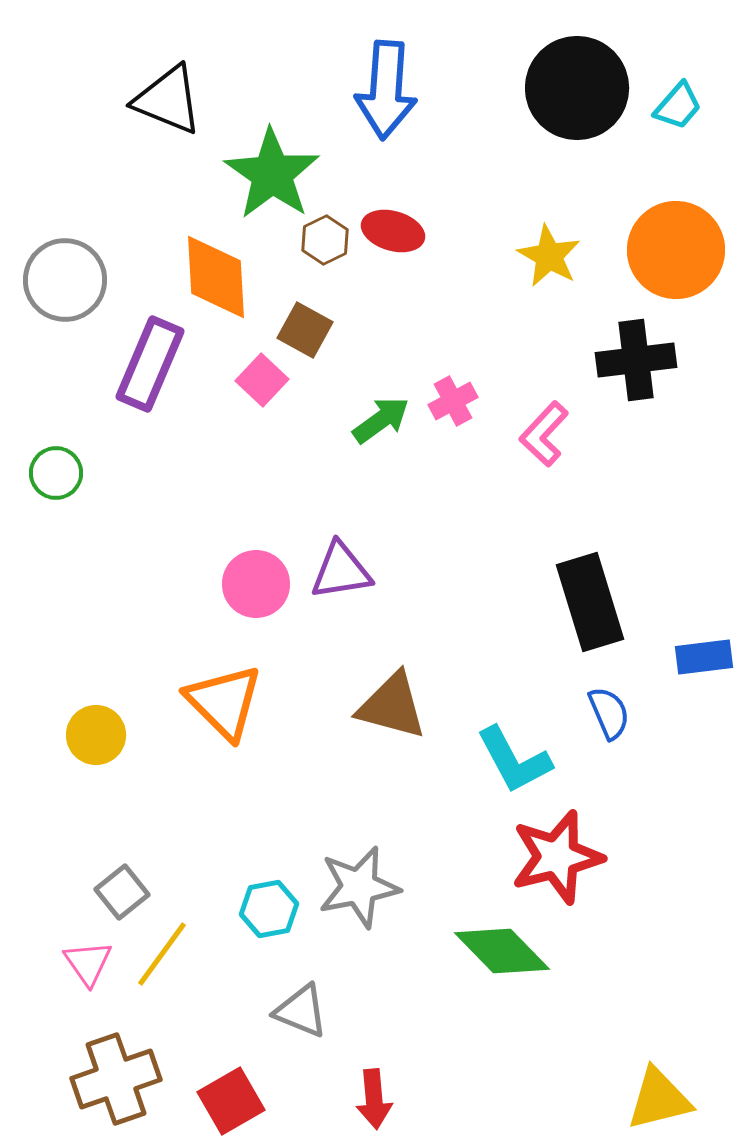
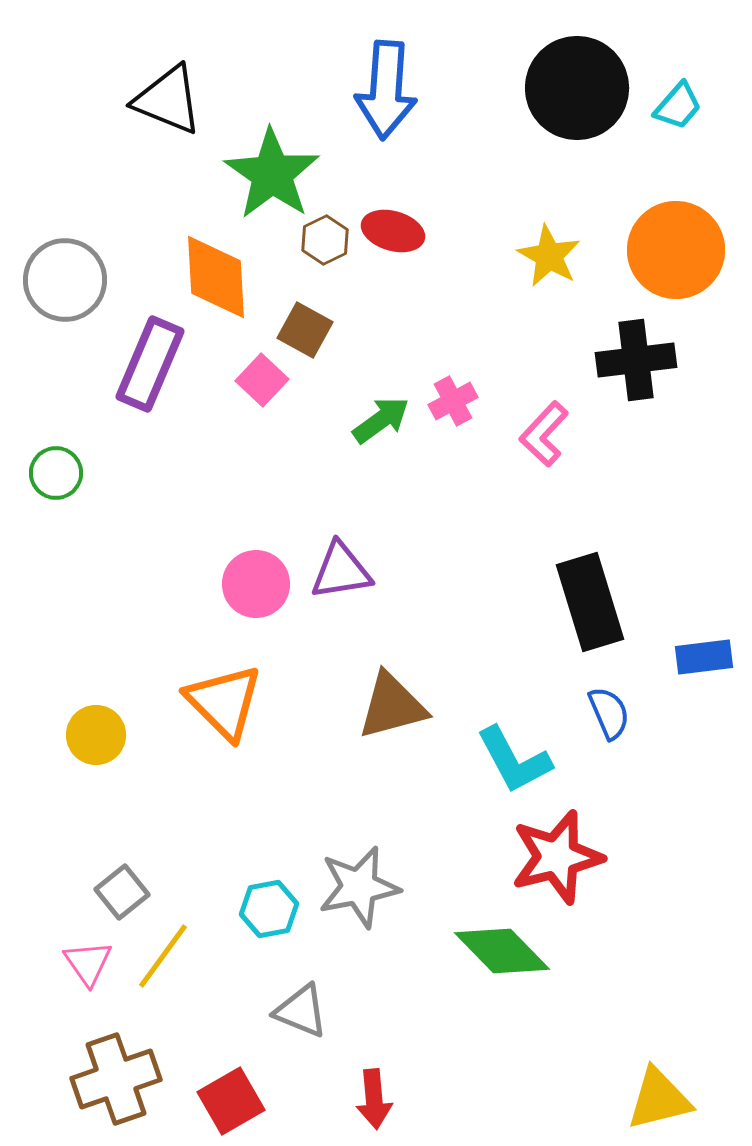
brown triangle: rotated 30 degrees counterclockwise
yellow line: moved 1 px right, 2 px down
